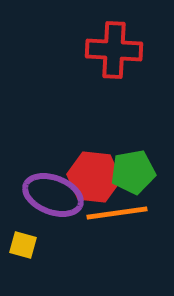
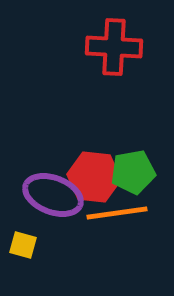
red cross: moved 3 px up
